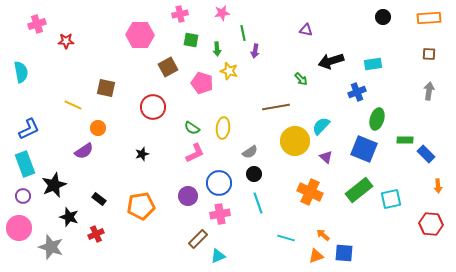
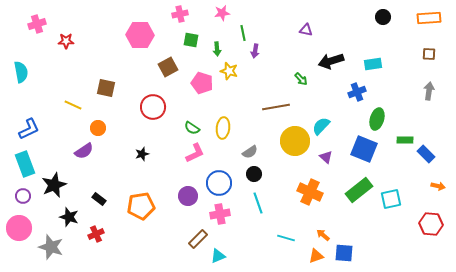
orange arrow at (438, 186): rotated 72 degrees counterclockwise
